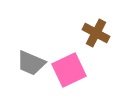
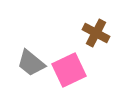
gray trapezoid: rotated 16 degrees clockwise
